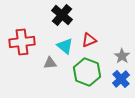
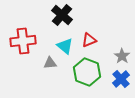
red cross: moved 1 px right, 1 px up
